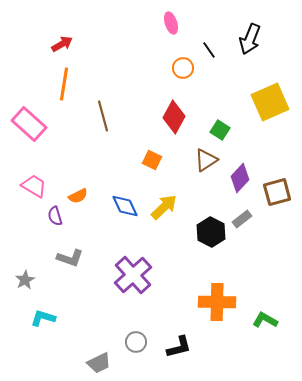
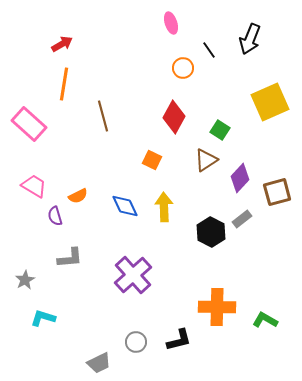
yellow arrow: rotated 48 degrees counterclockwise
gray L-shape: rotated 24 degrees counterclockwise
orange cross: moved 5 px down
black L-shape: moved 7 px up
